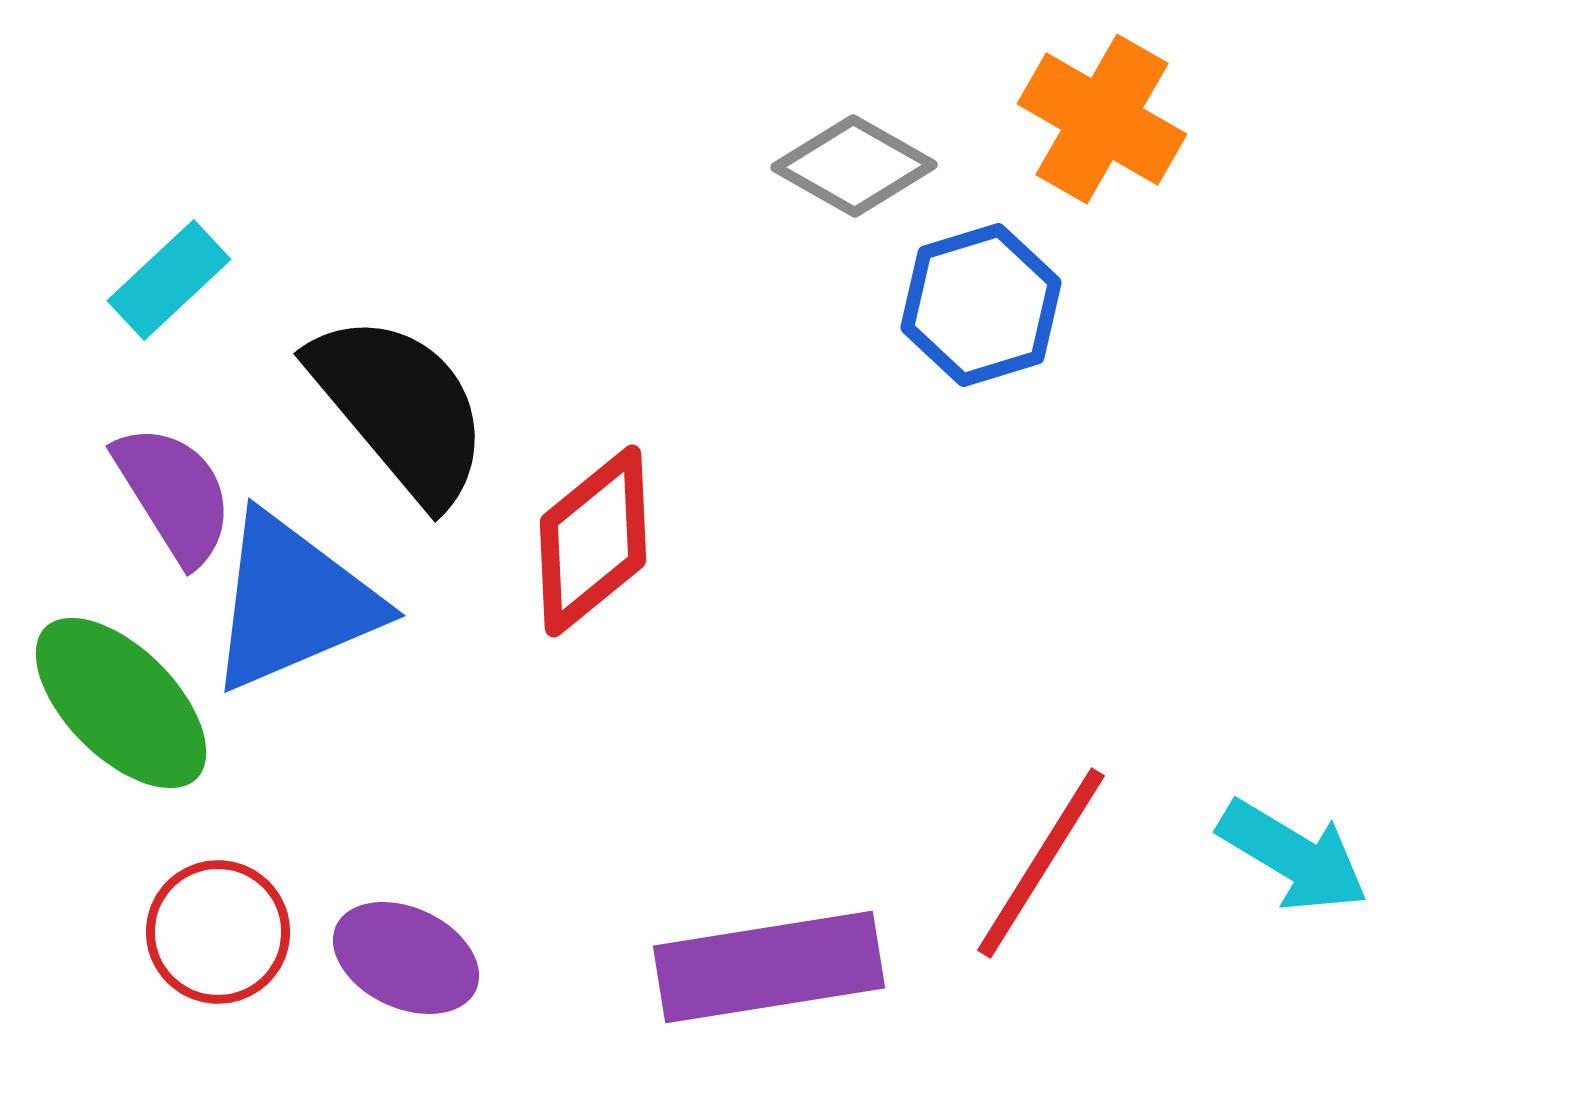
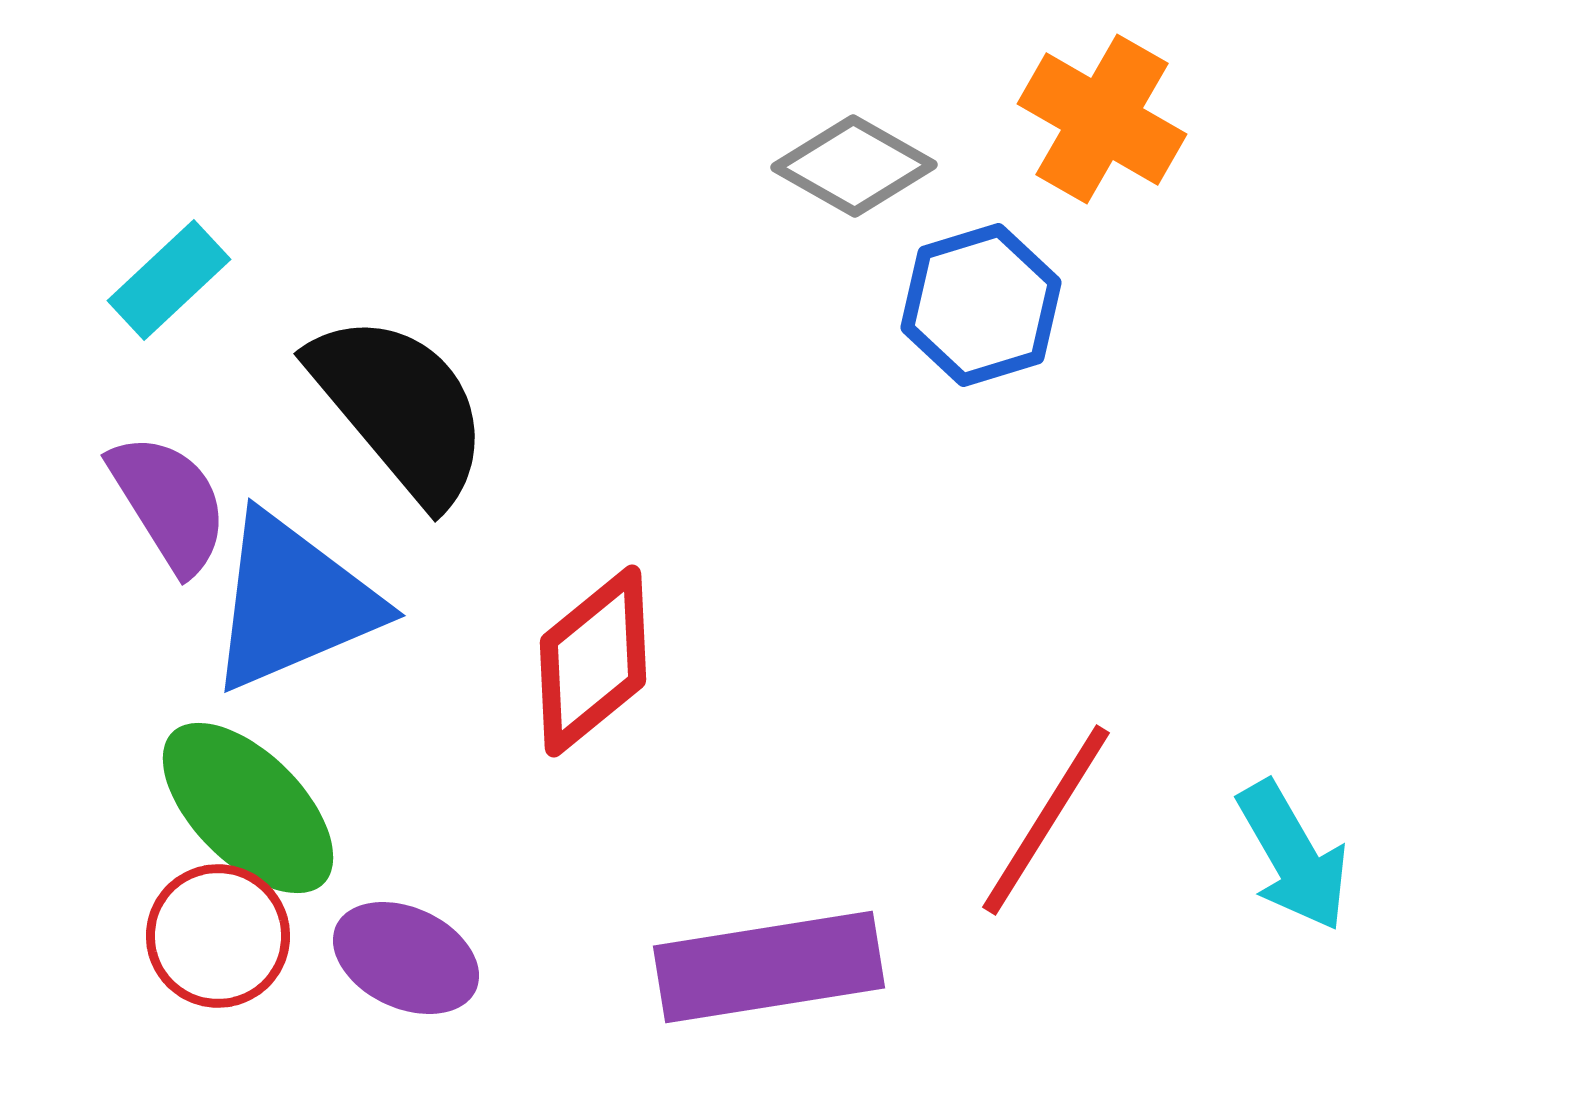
purple semicircle: moved 5 px left, 9 px down
red diamond: moved 120 px down
green ellipse: moved 127 px right, 105 px down
cyan arrow: rotated 29 degrees clockwise
red line: moved 5 px right, 43 px up
red circle: moved 4 px down
